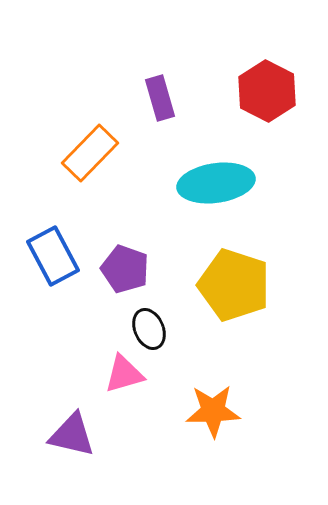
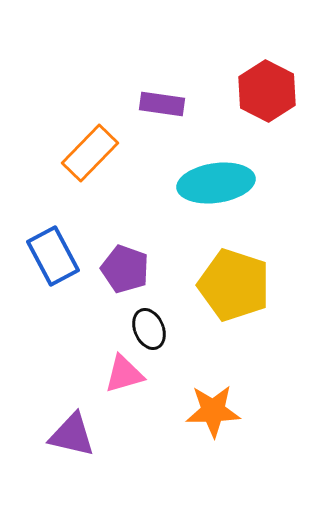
purple rectangle: moved 2 px right, 6 px down; rotated 66 degrees counterclockwise
